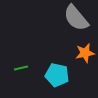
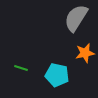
gray semicircle: rotated 72 degrees clockwise
green line: rotated 32 degrees clockwise
